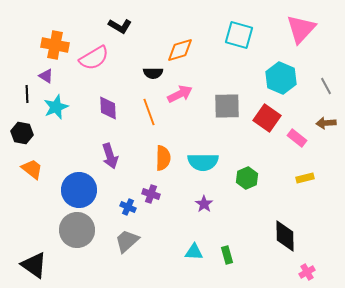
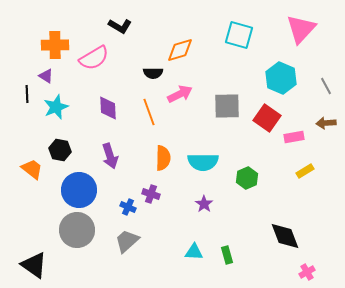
orange cross: rotated 12 degrees counterclockwise
black hexagon: moved 38 px right, 17 px down
pink rectangle: moved 3 px left, 1 px up; rotated 48 degrees counterclockwise
yellow rectangle: moved 7 px up; rotated 18 degrees counterclockwise
black diamond: rotated 20 degrees counterclockwise
